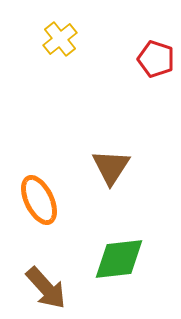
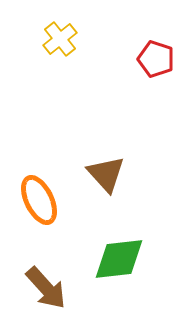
brown triangle: moved 5 px left, 7 px down; rotated 15 degrees counterclockwise
